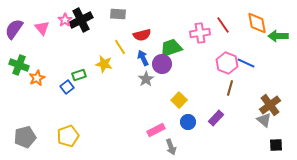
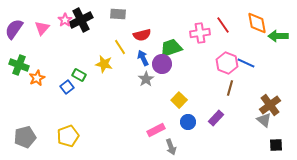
pink triangle: rotated 21 degrees clockwise
green rectangle: rotated 48 degrees clockwise
